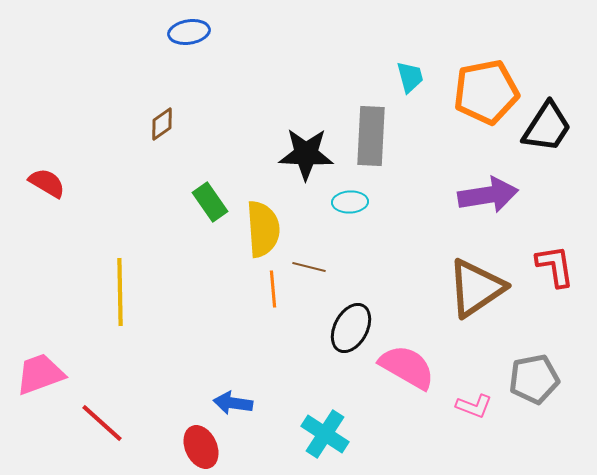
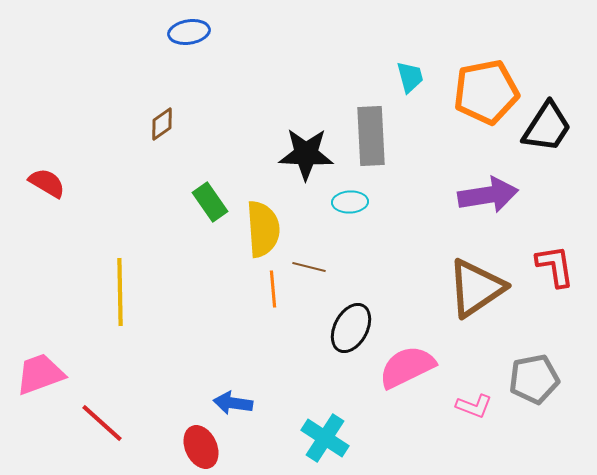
gray rectangle: rotated 6 degrees counterclockwise
pink semicircle: rotated 56 degrees counterclockwise
cyan cross: moved 4 px down
